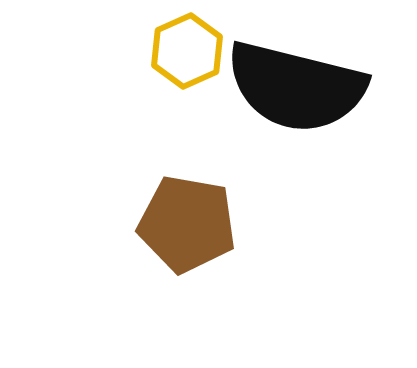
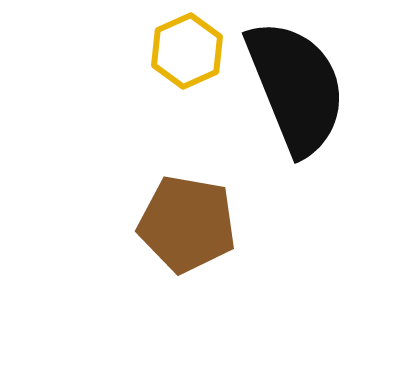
black semicircle: rotated 126 degrees counterclockwise
